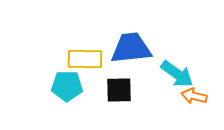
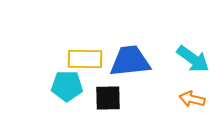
blue trapezoid: moved 1 px left, 13 px down
cyan arrow: moved 16 px right, 15 px up
black square: moved 11 px left, 8 px down
orange arrow: moved 2 px left, 3 px down
